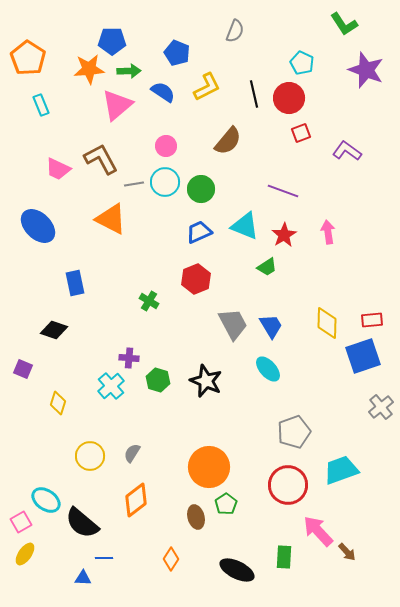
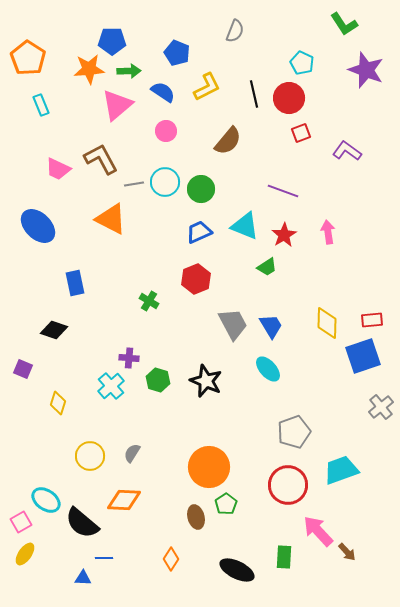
pink circle at (166, 146): moved 15 px up
orange diamond at (136, 500): moved 12 px left; rotated 40 degrees clockwise
